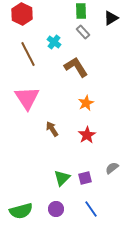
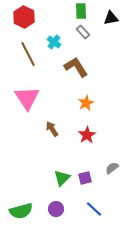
red hexagon: moved 2 px right, 3 px down
black triangle: rotated 21 degrees clockwise
blue line: moved 3 px right; rotated 12 degrees counterclockwise
